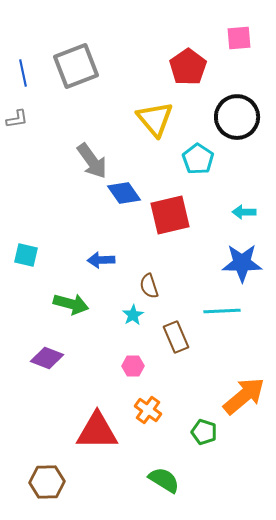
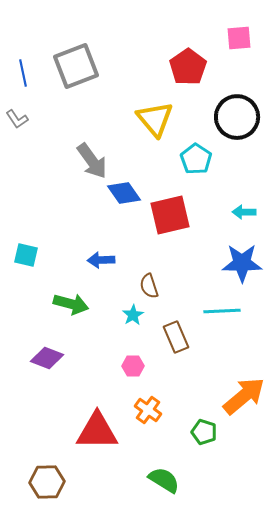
gray L-shape: rotated 65 degrees clockwise
cyan pentagon: moved 2 px left
